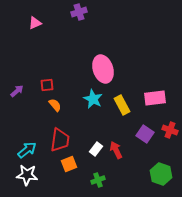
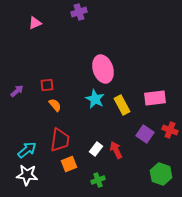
cyan star: moved 2 px right
